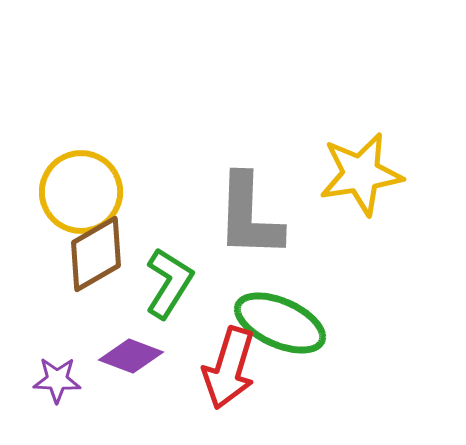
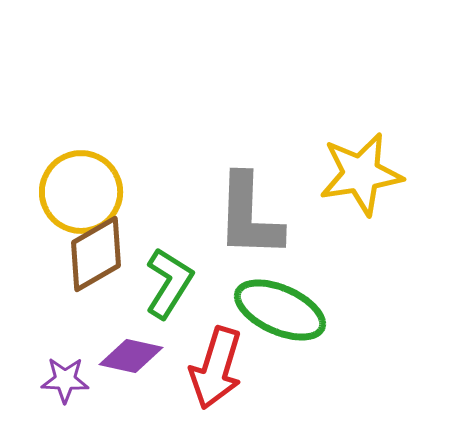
green ellipse: moved 13 px up
purple diamond: rotated 8 degrees counterclockwise
red arrow: moved 13 px left
purple star: moved 8 px right
